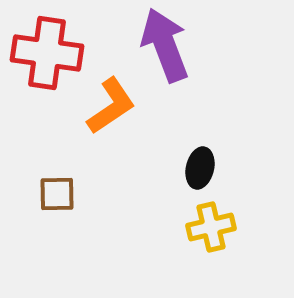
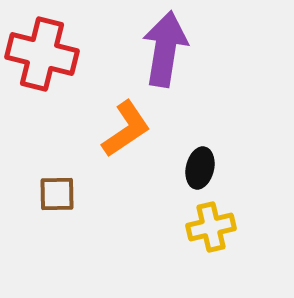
purple arrow: moved 4 px down; rotated 30 degrees clockwise
red cross: moved 5 px left, 1 px down; rotated 6 degrees clockwise
orange L-shape: moved 15 px right, 23 px down
